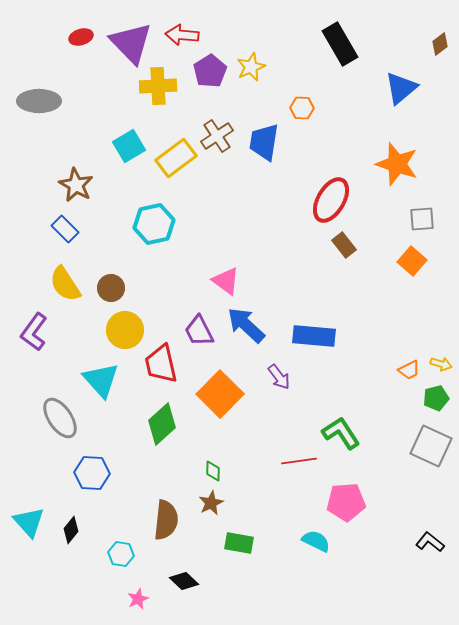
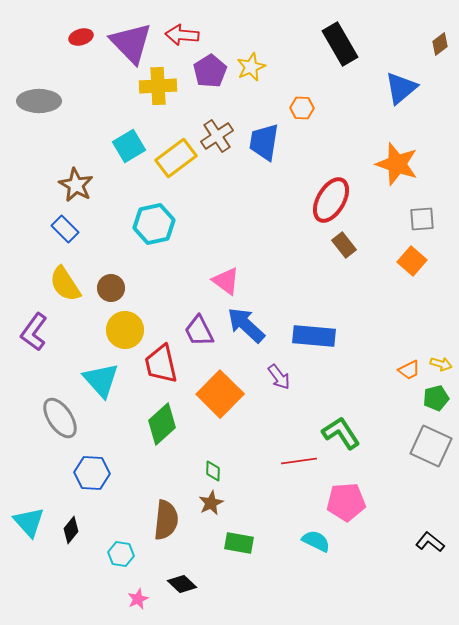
black diamond at (184, 581): moved 2 px left, 3 px down
